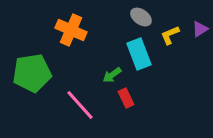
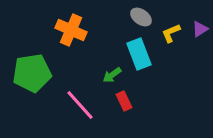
yellow L-shape: moved 1 px right, 2 px up
red rectangle: moved 2 px left, 3 px down
